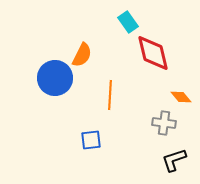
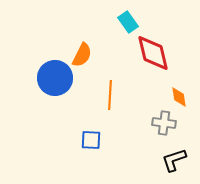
orange diamond: moved 2 px left; rotated 30 degrees clockwise
blue square: rotated 10 degrees clockwise
